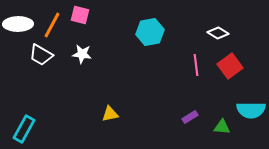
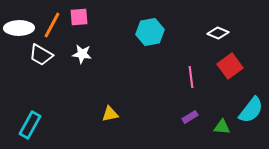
pink square: moved 1 px left, 2 px down; rotated 18 degrees counterclockwise
white ellipse: moved 1 px right, 4 px down
white diamond: rotated 10 degrees counterclockwise
pink line: moved 5 px left, 12 px down
cyan semicircle: rotated 52 degrees counterclockwise
cyan rectangle: moved 6 px right, 4 px up
